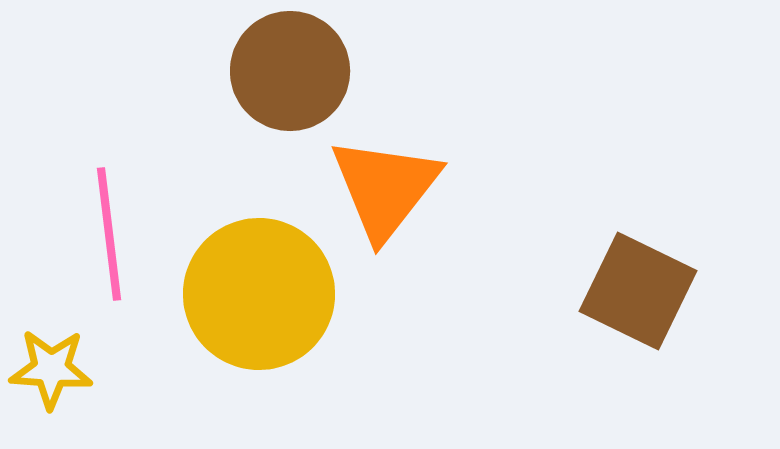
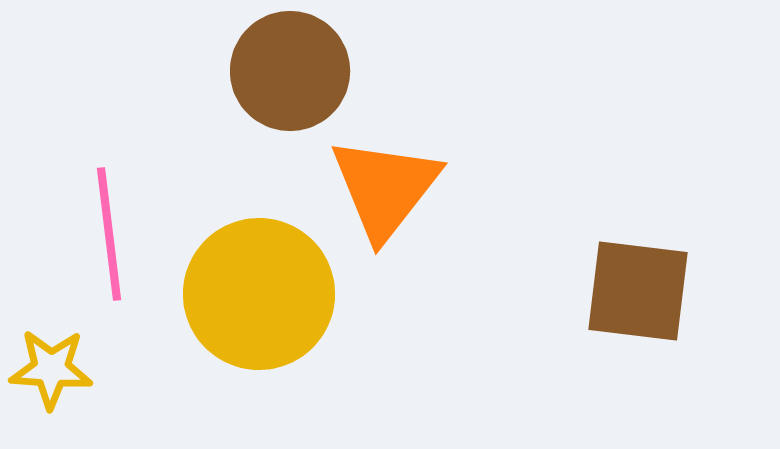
brown square: rotated 19 degrees counterclockwise
